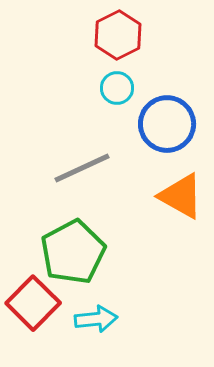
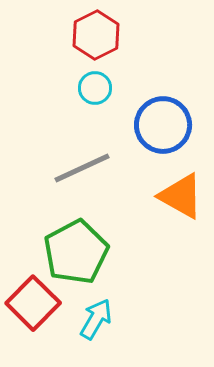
red hexagon: moved 22 px left
cyan circle: moved 22 px left
blue circle: moved 4 px left, 1 px down
green pentagon: moved 3 px right
cyan arrow: rotated 54 degrees counterclockwise
